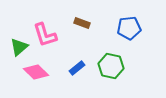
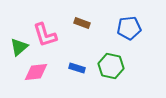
blue rectangle: rotated 56 degrees clockwise
pink diamond: rotated 50 degrees counterclockwise
